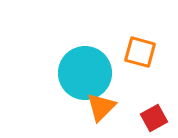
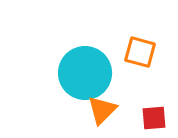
orange triangle: moved 1 px right, 3 px down
red square: rotated 24 degrees clockwise
